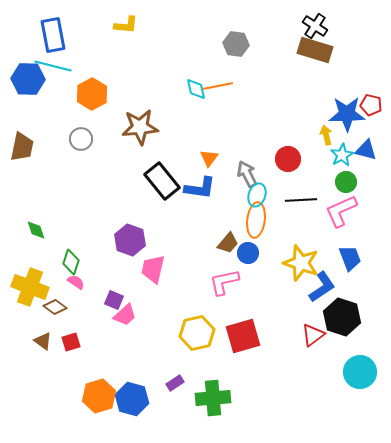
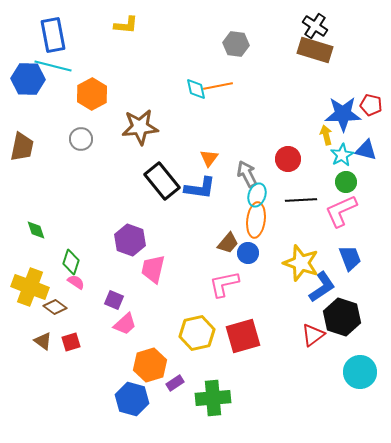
blue star at (347, 114): moved 4 px left
pink L-shape at (224, 282): moved 2 px down
pink trapezoid at (125, 315): moved 9 px down
orange hexagon at (99, 396): moved 51 px right, 31 px up
